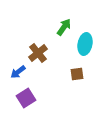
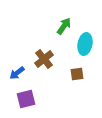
green arrow: moved 1 px up
brown cross: moved 6 px right, 6 px down
blue arrow: moved 1 px left, 1 px down
purple square: moved 1 px down; rotated 18 degrees clockwise
